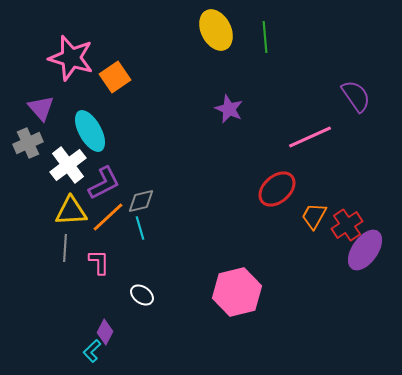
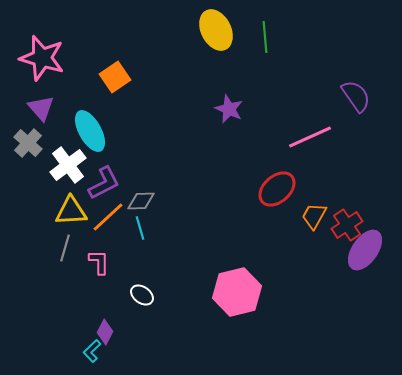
pink star: moved 29 px left
gray cross: rotated 24 degrees counterclockwise
gray diamond: rotated 12 degrees clockwise
gray line: rotated 12 degrees clockwise
